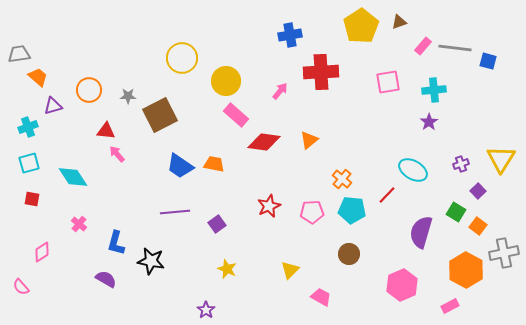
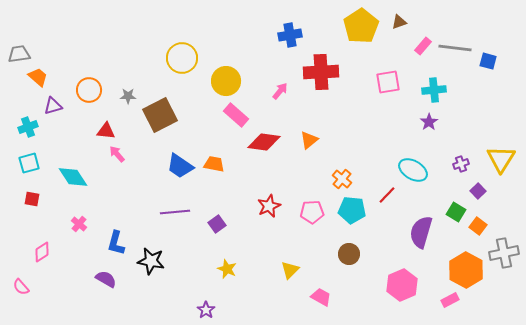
pink rectangle at (450, 306): moved 6 px up
